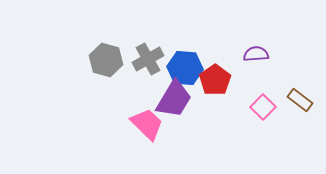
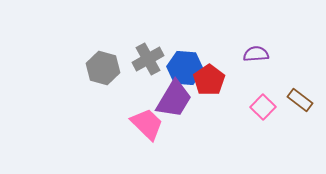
gray hexagon: moved 3 px left, 8 px down
red pentagon: moved 6 px left
